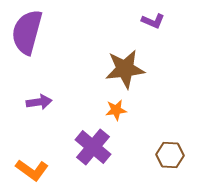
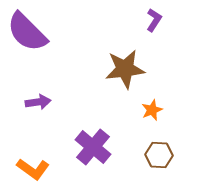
purple L-shape: moved 1 px right, 1 px up; rotated 80 degrees counterclockwise
purple semicircle: rotated 60 degrees counterclockwise
purple arrow: moved 1 px left
orange star: moved 36 px right; rotated 15 degrees counterclockwise
brown hexagon: moved 11 px left
orange L-shape: moved 1 px right, 1 px up
